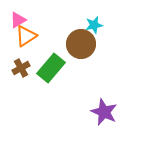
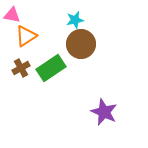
pink triangle: moved 6 px left, 5 px up; rotated 42 degrees clockwise
cyan star: moved 19 px left, 5 px up
green rectangle: rotated 16 degrees clockwise
